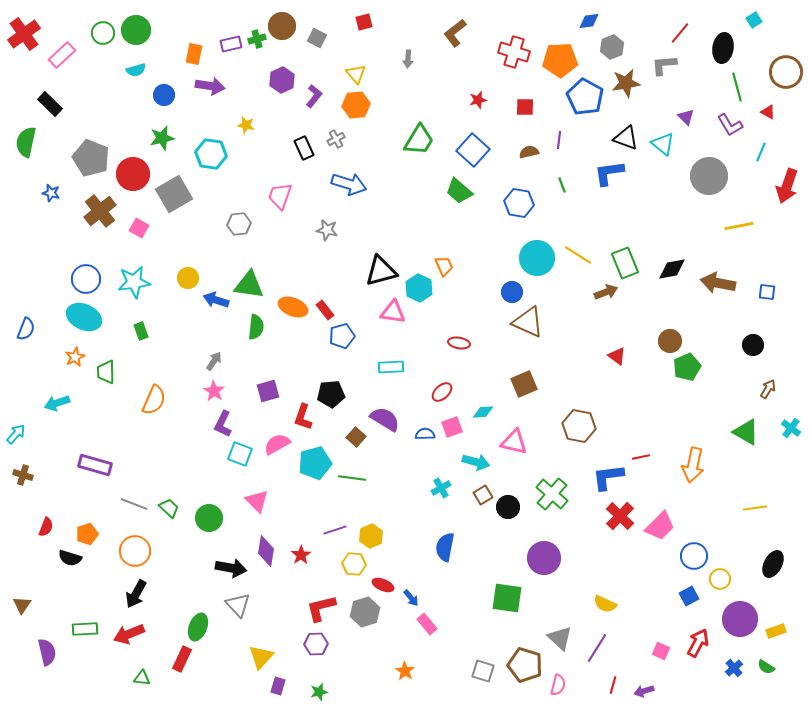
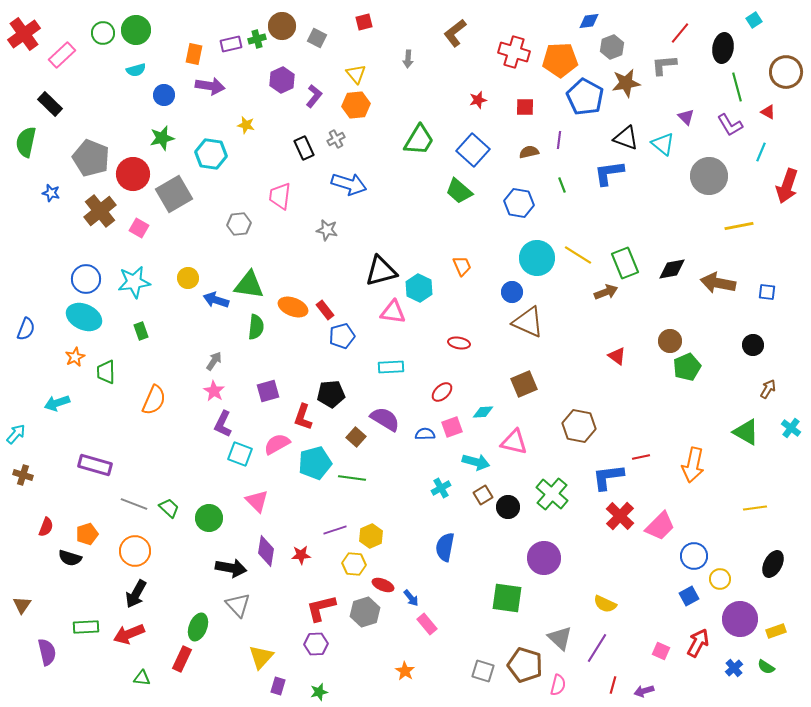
pink trapezoid at (280, 196): rotated 12 degrees counterclockwise
orange trapezoid at (444, 266): moved 18 px right
red star at (301, 555): rotated 30 degrees clockwise
green rectangle at (85, 629): moved 1 px right, 2 px up
